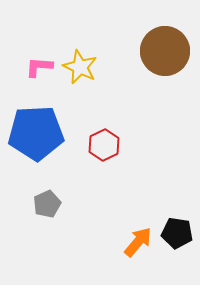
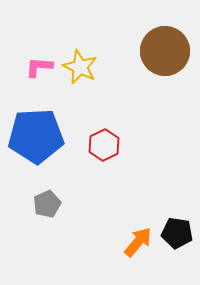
blue pentagon: moved 3 px down
